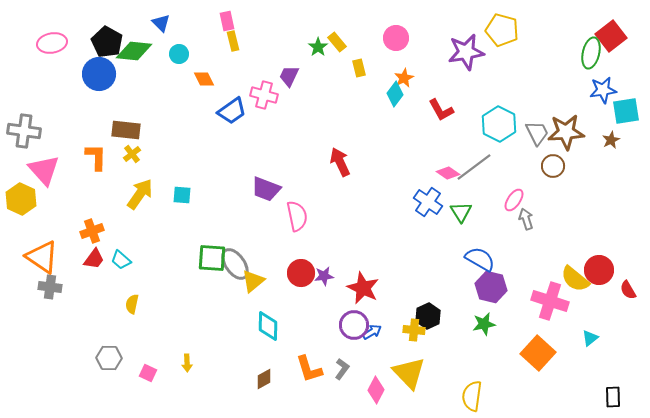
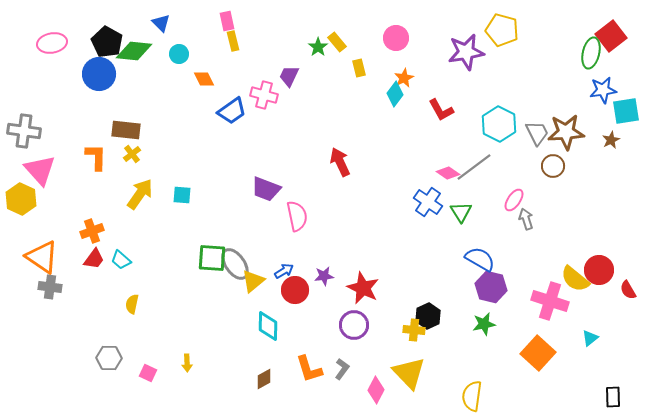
pink triangle at (44, 170): moved 4 px left
red circle at (301, 273): moved 6 px left, 17 px down
blue arrow at (372, 332): moved 88 px left, 61 px up
